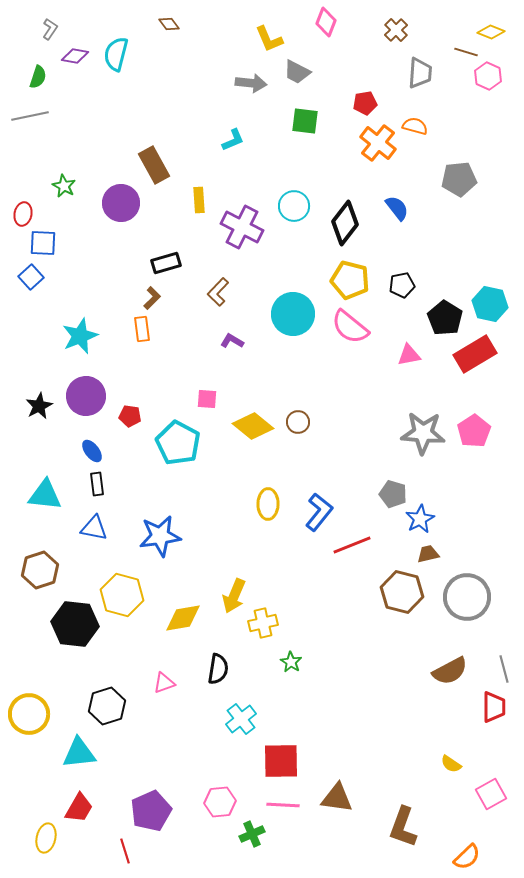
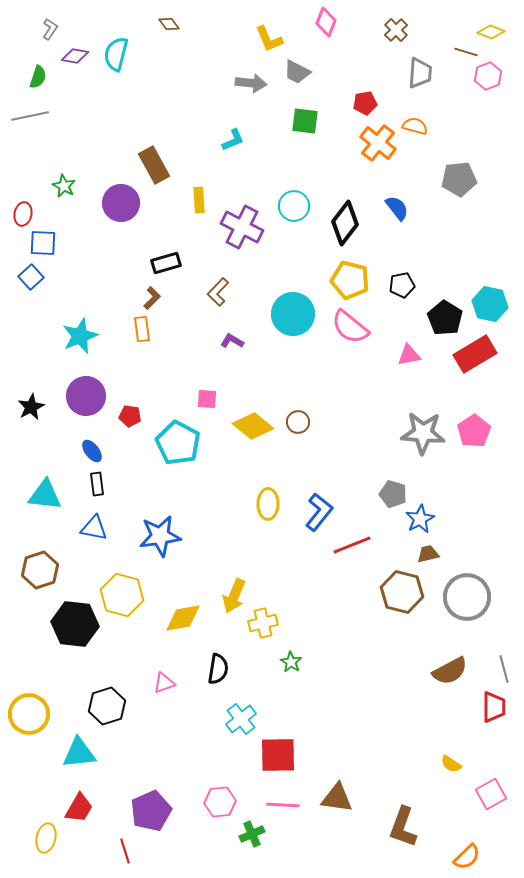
pink hexagon at (488, 76): rotated 16 degrees clockwise
black star at (39, 406): moved 8 px left, 1 px down
red square at (281, 761): moved 3 px left, 6 px up
